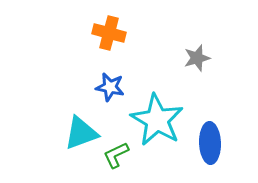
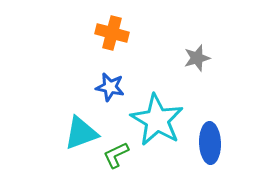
orange cross: moved 3 px right
